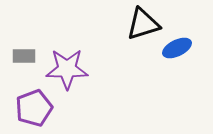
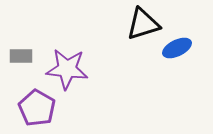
gray rectangle: moved 3 px left
purple star: rotated 6 degrees clockwise
purple pentagon: moved 3 px right; rotated 21 degrees counterclockwise
